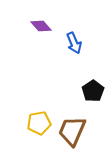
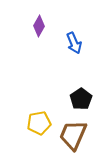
purple diamond: moved 2 px left; rotated 70 degrees clockwise
black pentagon: moved 12 px left, 8 px down
brown trapezoid: moved 1 px right, 4 px down
